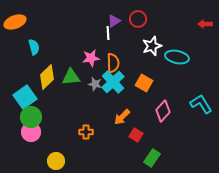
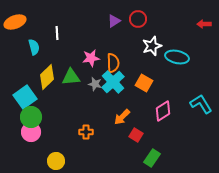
red arrow: moved 1 px left
white line: moved 51 px left
pink diamond: rotated 15 degrees clockwise
